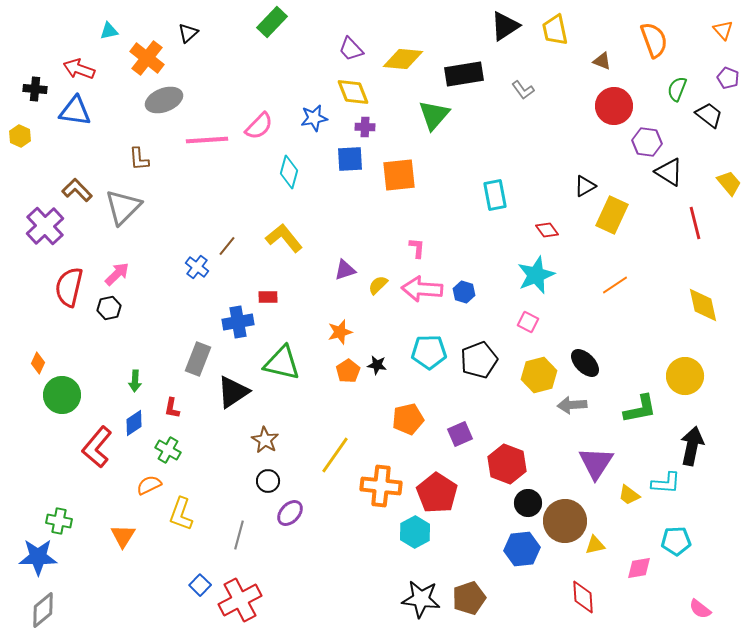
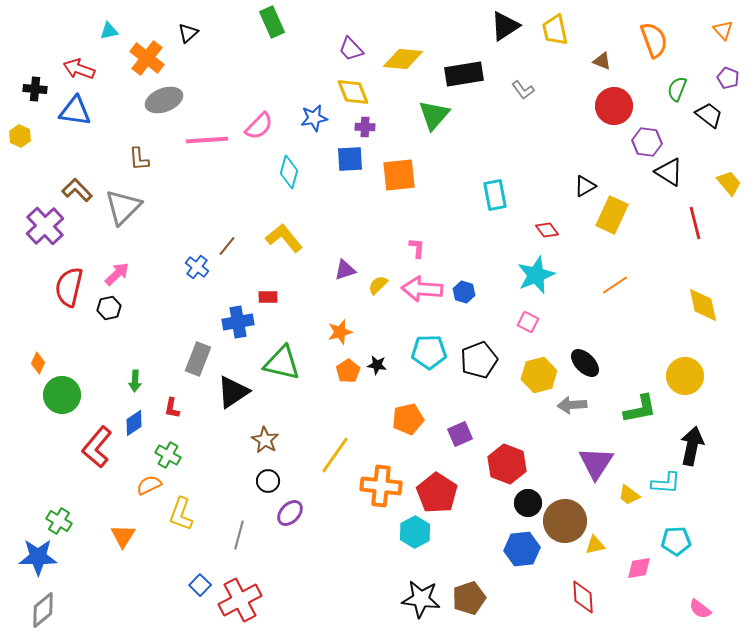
green rectangle at (272, 22): rotated 68 degrees counterclockwise
green cross at (168, 450): moved 5 px down
green cross at (59, 521): rotated 20 degrees clockwise
